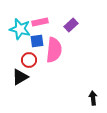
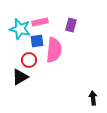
purple rectangle: rotated 32 degrees counterclockwise
